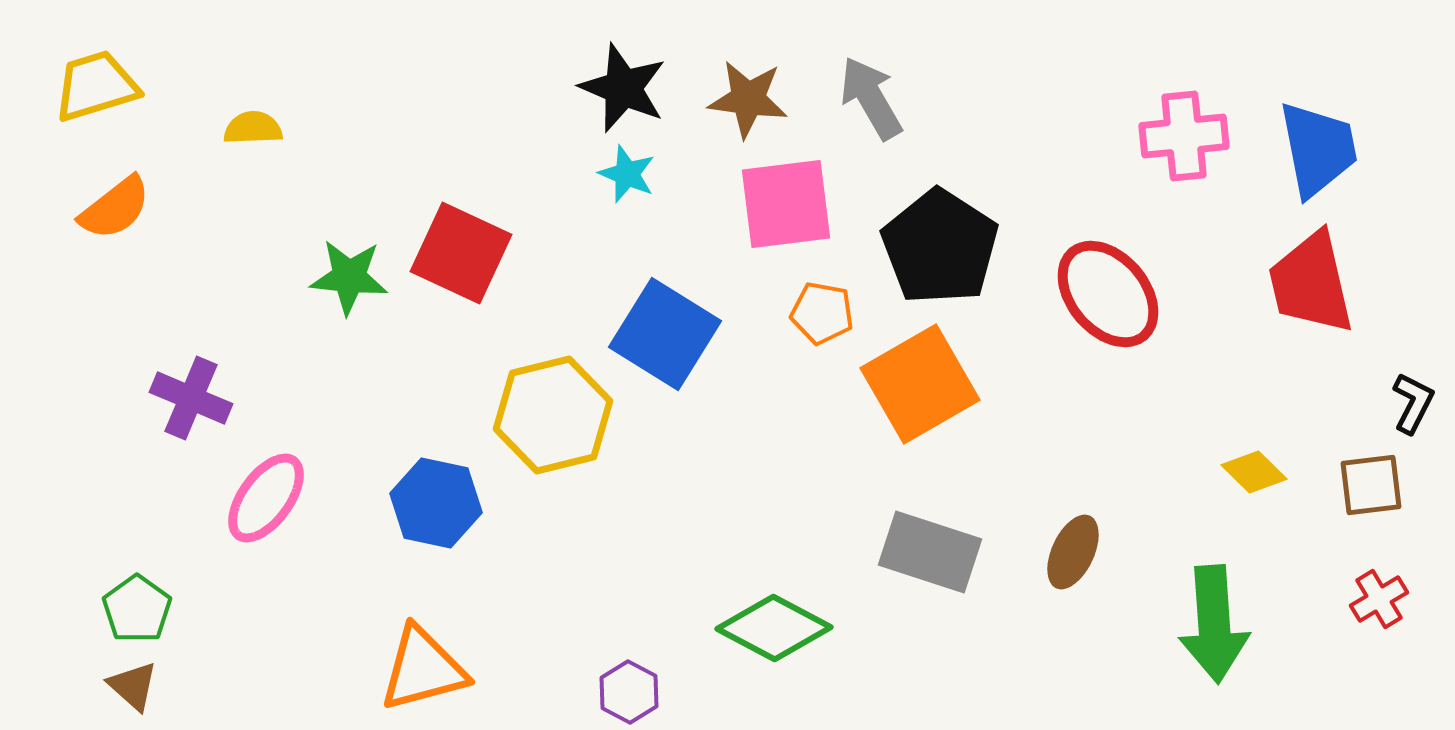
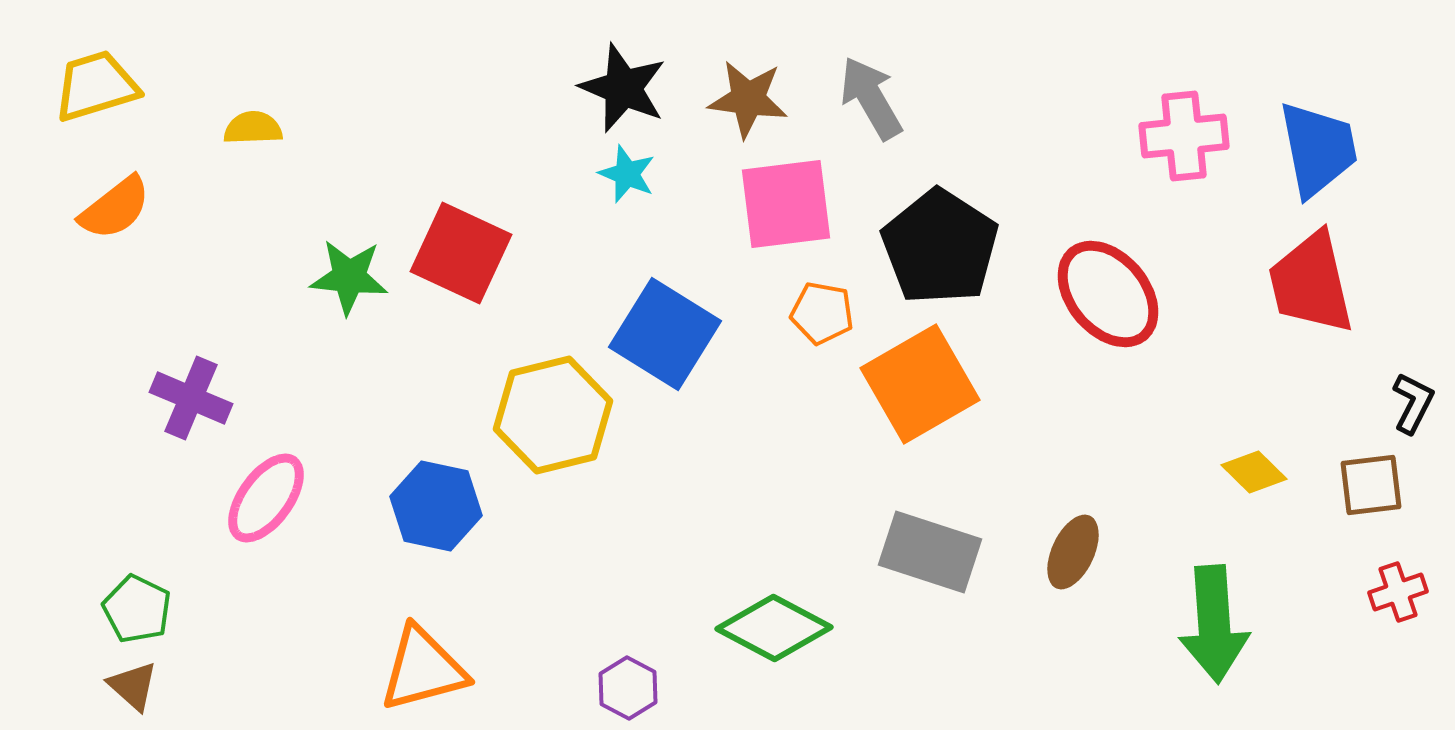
blue hexagon: moved 3 px down
red cross: moved 19 px right, 7 px up; rotated 12 degrees clockwise
green pentagon: rotated 10 degrees counterclockwise
purple hexagon: moved 1 px left, 4 px up
